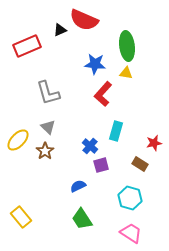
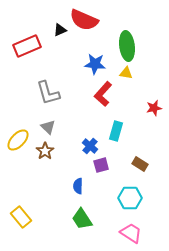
red star: moved 35 px up
blue semicircle: rotated 63 degrees counterclockwise
cyan hexagon: rotated 15 degrees counterclockwise
